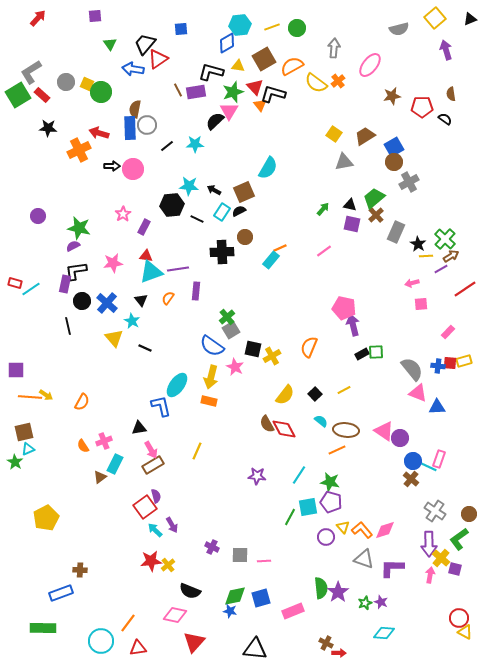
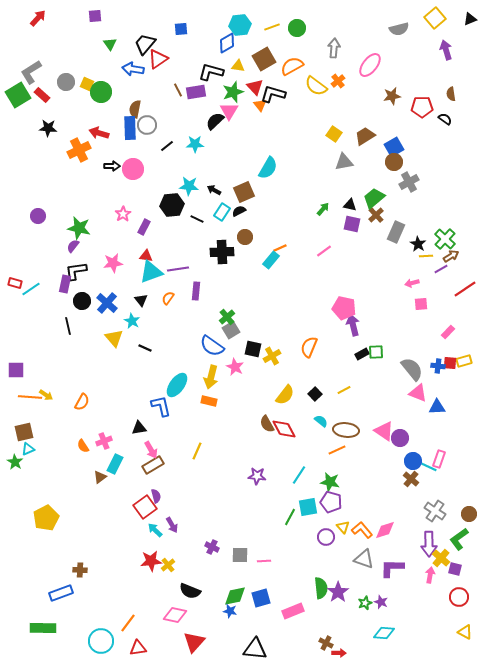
yellow semicircle at (316, 83): moved 3 px down
purple semicircle at (73, 246): rotated 24 degrees counterclockwise
red circle at (459, 618): moved 21 px up
